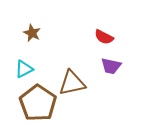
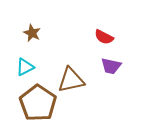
cyan triangle: moved 1 px right, 2 px up
brown triangle: moved 1 px left, 3 px up
